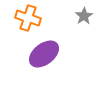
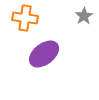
orange cross: moved 3 px left; rotated 10 degrees counterclockwise
